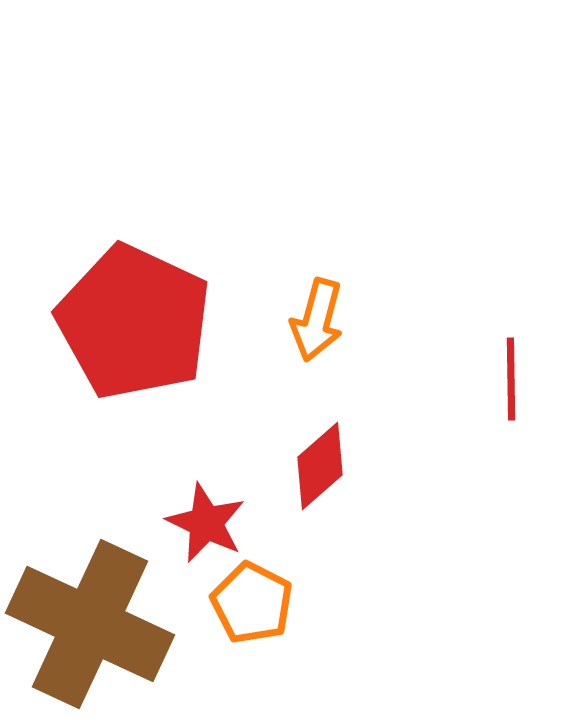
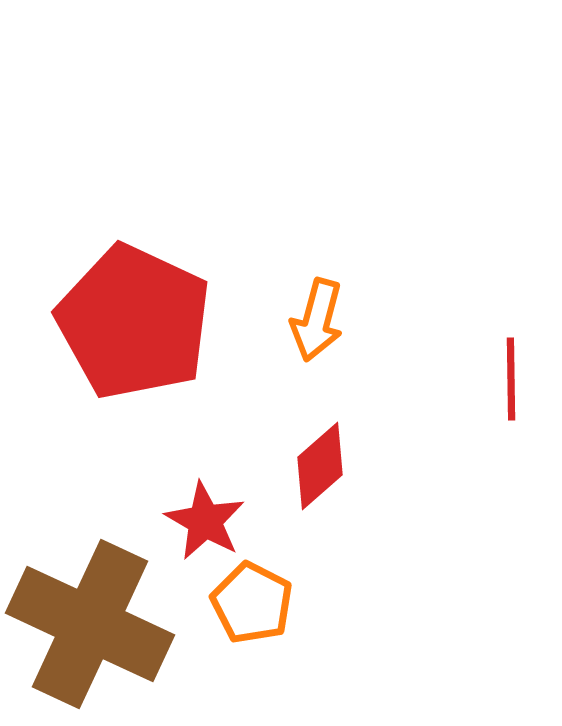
red star: moved 1 px left, 2 px up; rotated 4 degrees clockwise
